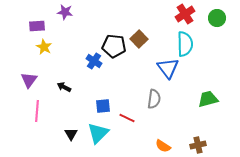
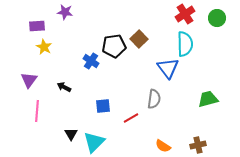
black pentagon: rotated 15 degrees counterclockwise
blue cross: moved 3 px left
red line: moved 4 px right; rotated 56 degrees counterclockwise
cyan triangle: moved 4 px left, 9 px down
